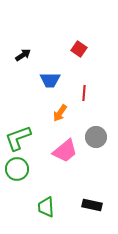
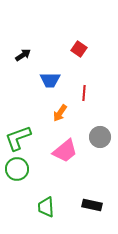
gray circle: moved 4 px right
